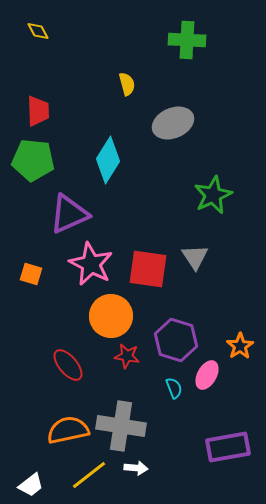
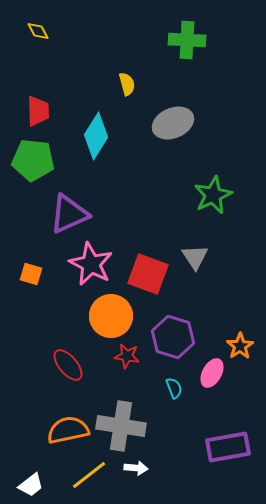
cyan diamond: moved 12 px left, 24 px up
red square: moved 5 px down; rotated 12 degrees clockwise
purple hexagon: moved 3 px left, 3 px up
pink ellipse: moved 5 px right, 2 px up
